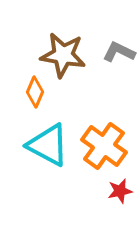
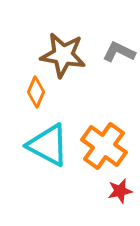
orange diamond: moved 1 px right
